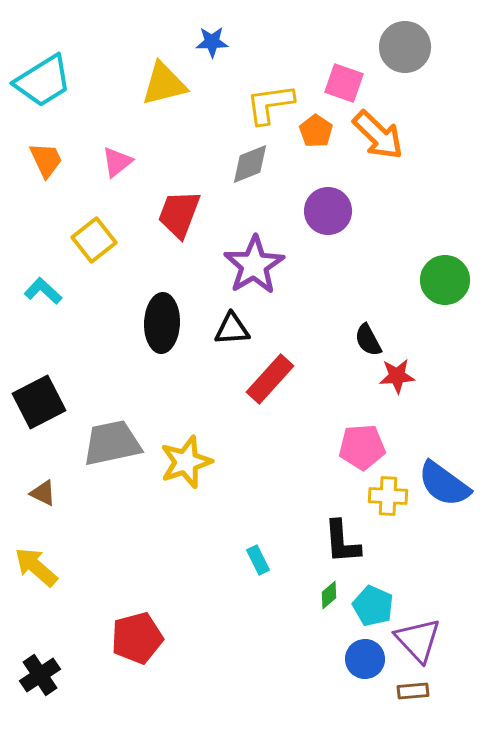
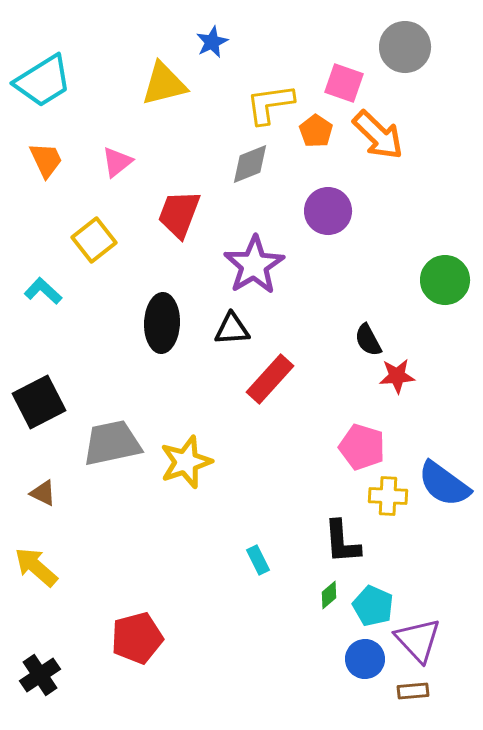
blue star: rotated 24 degrees counterclockwise
pink pentagon: rotated 21 degrees clockwise
